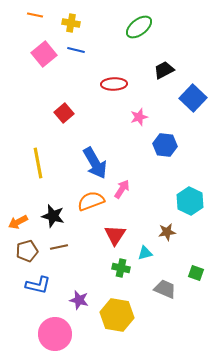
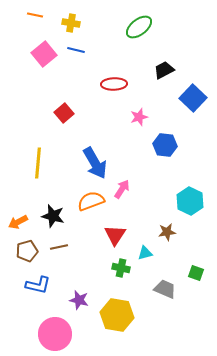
yellow line: rotated 16 degrees clockwise
